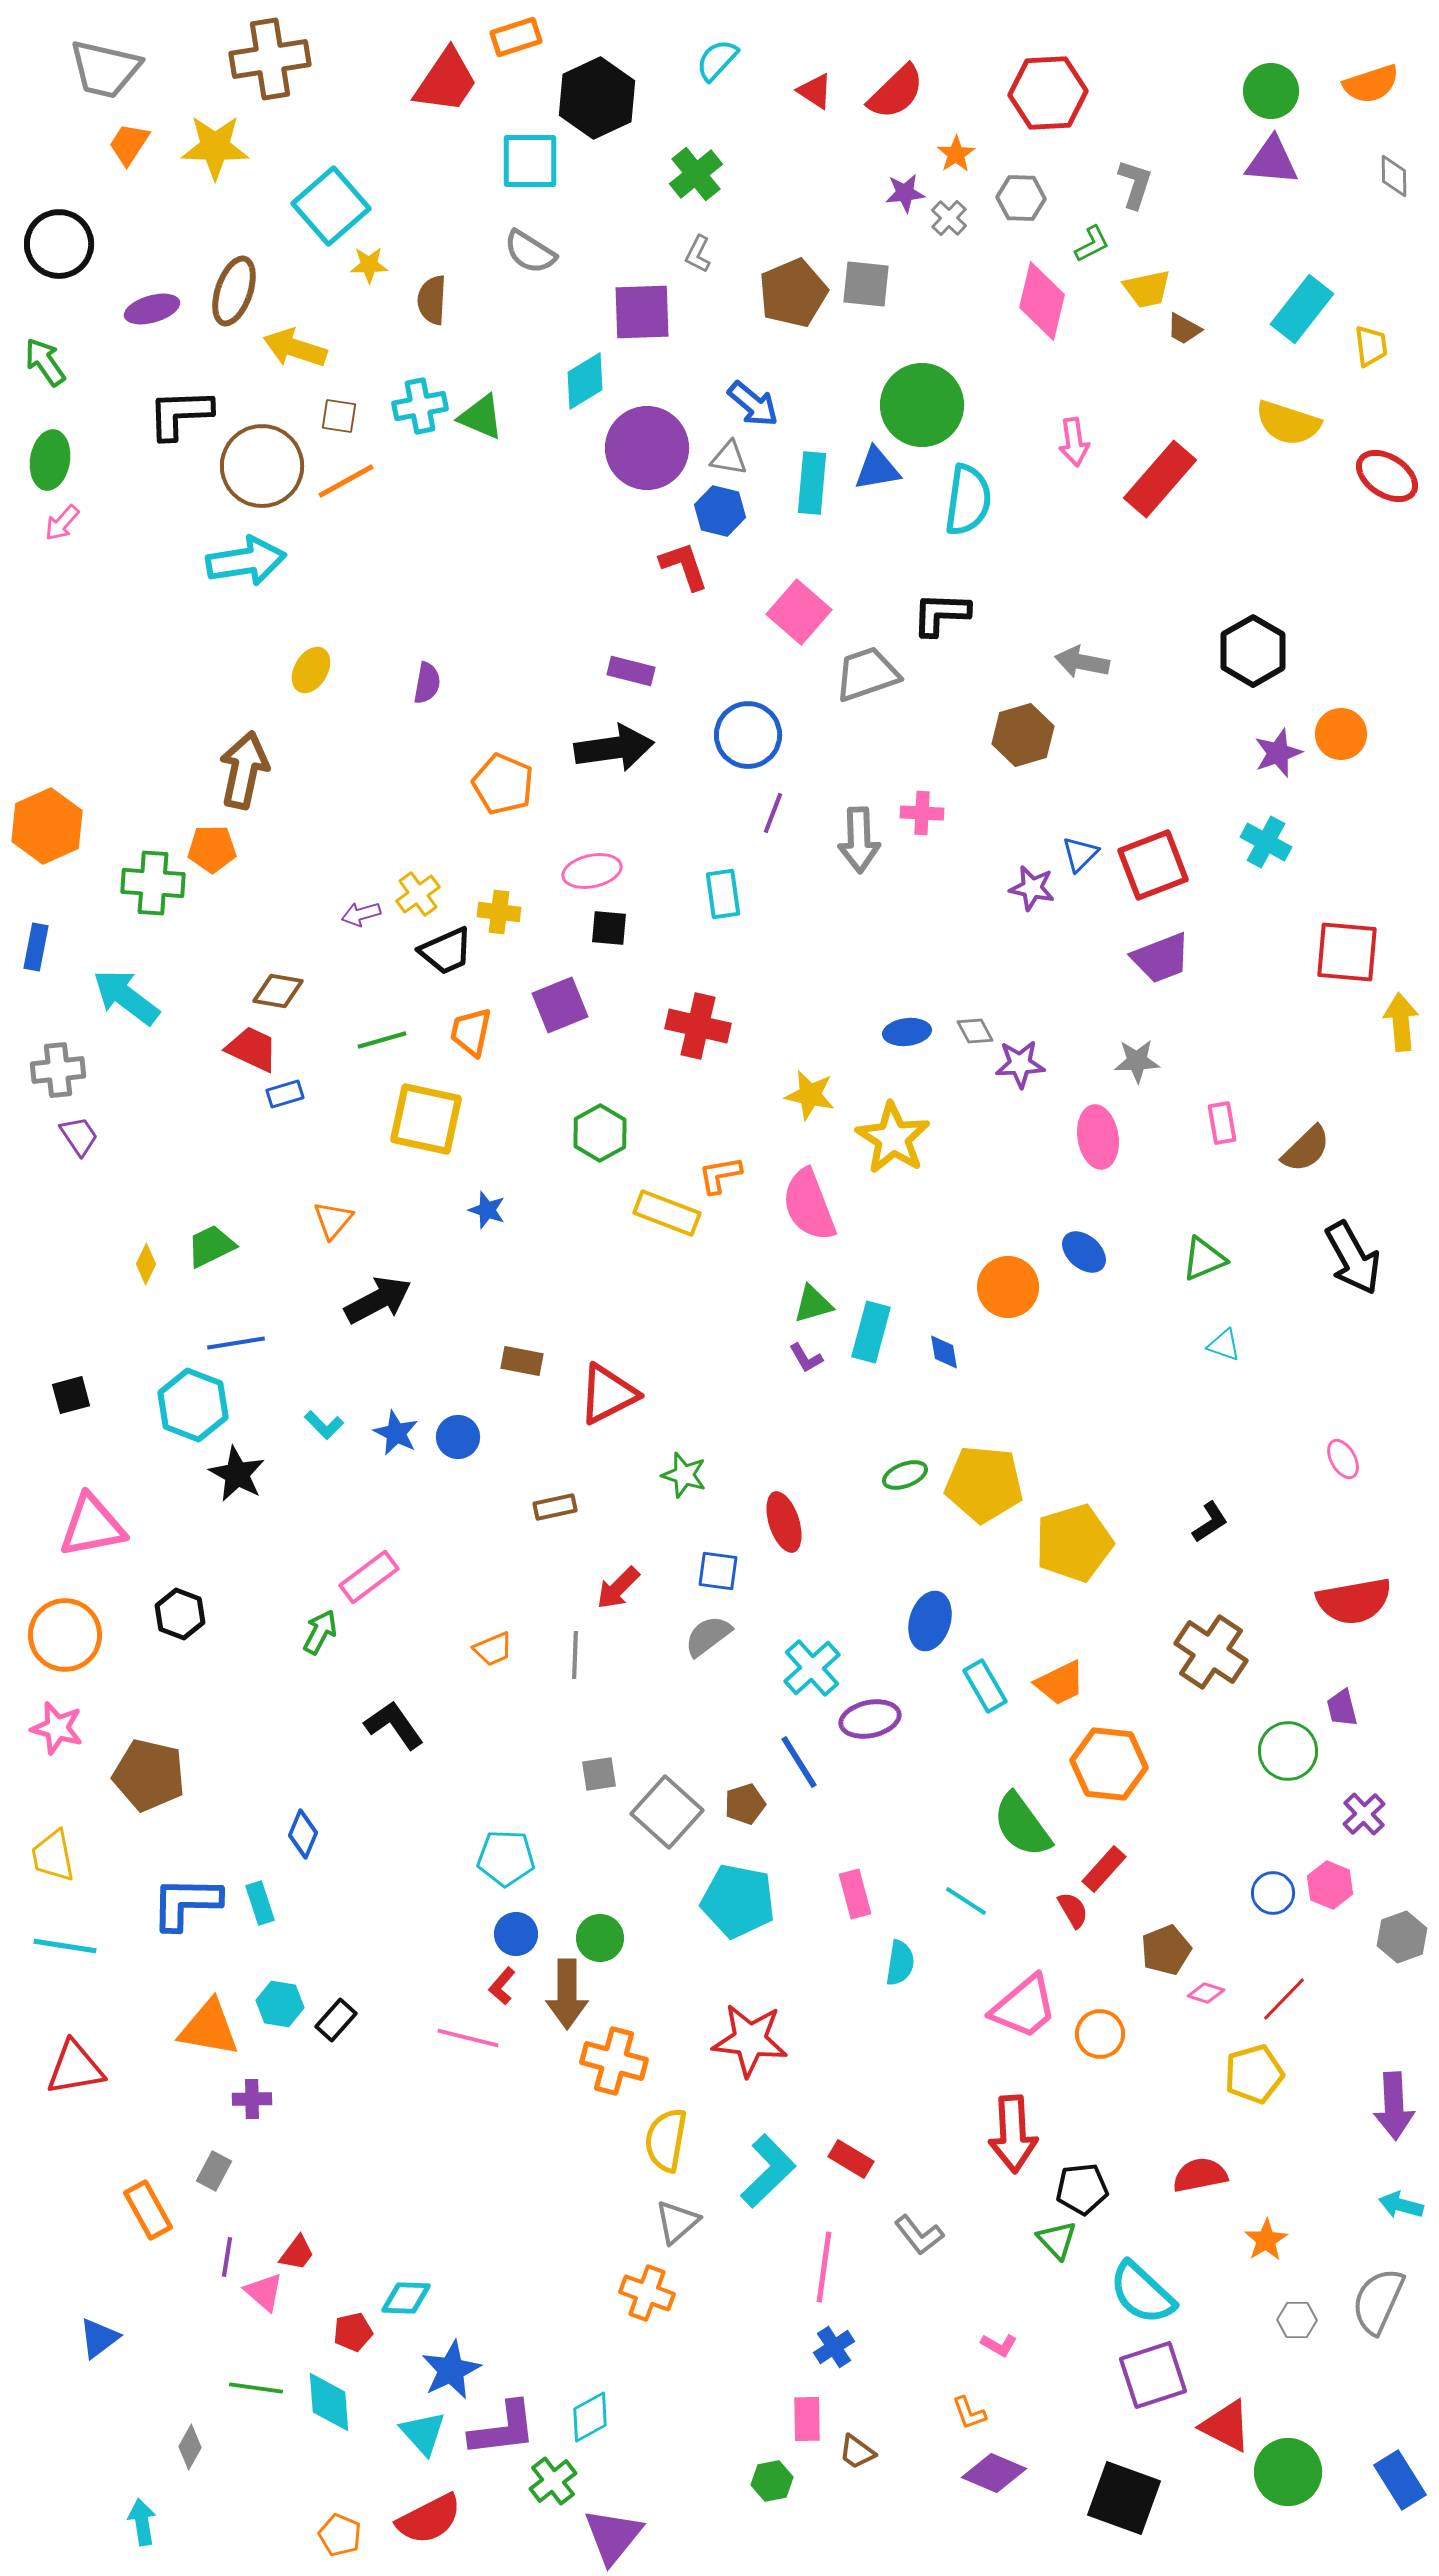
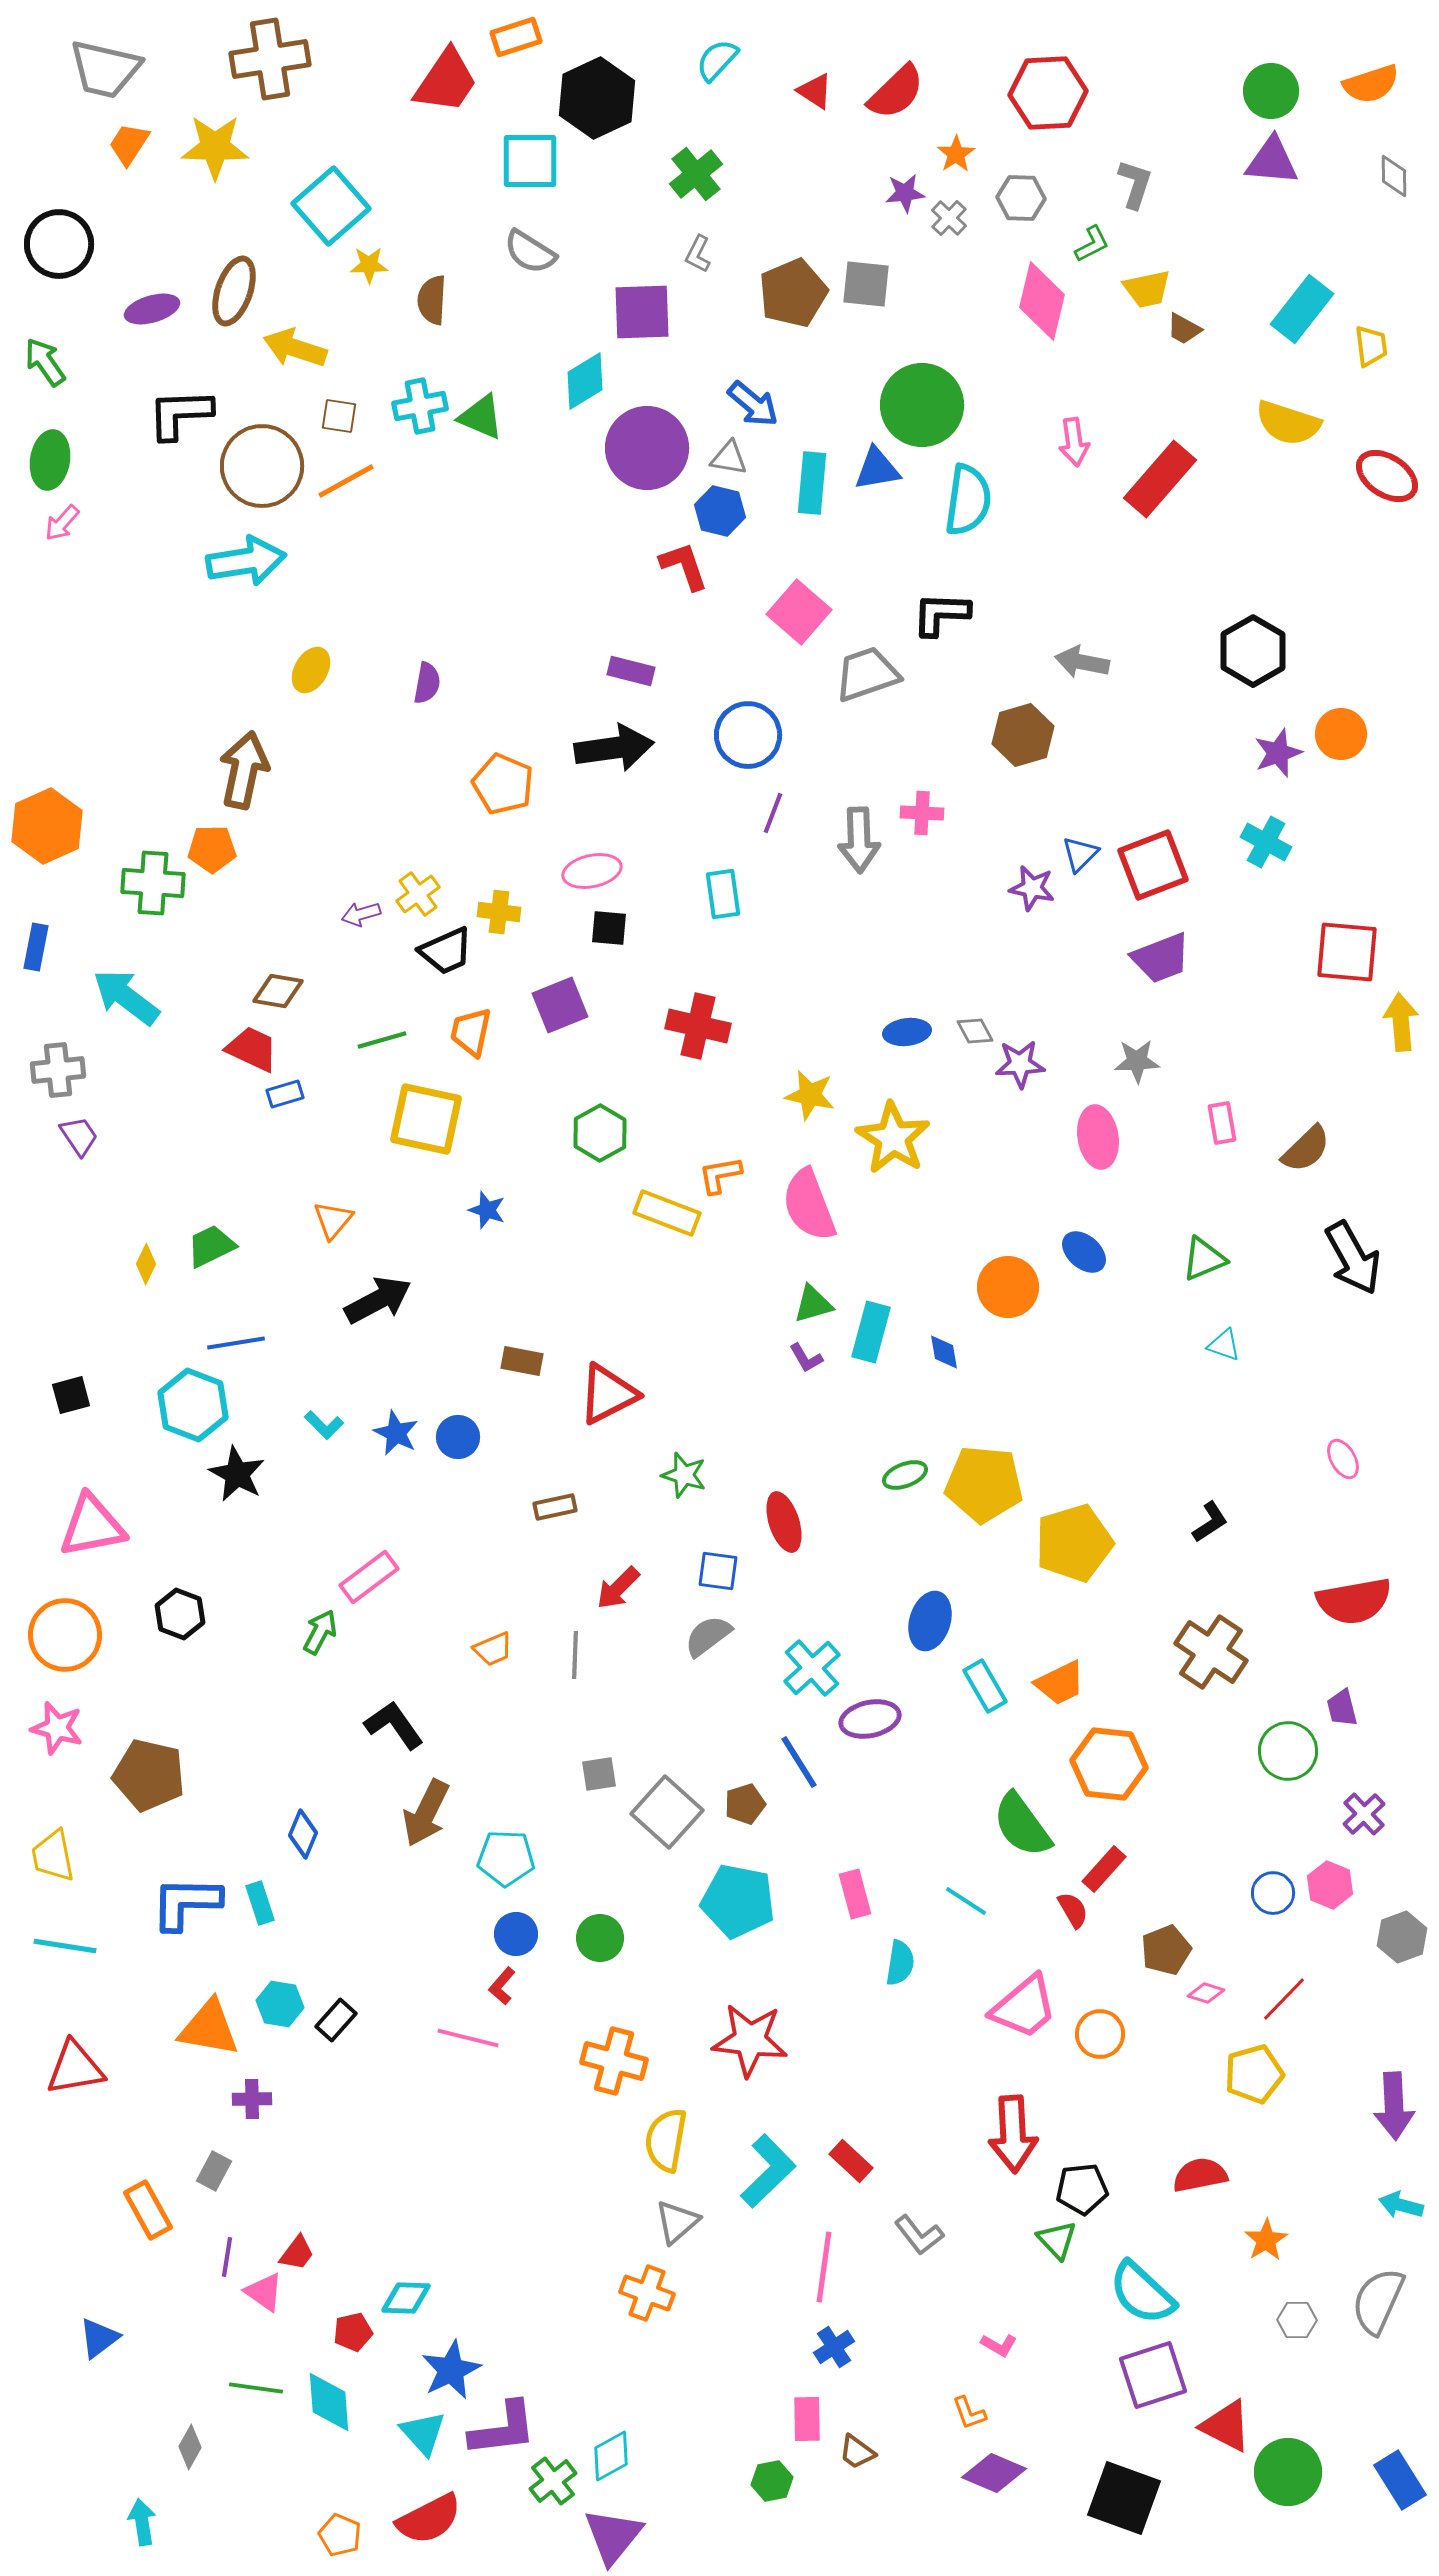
brown arrow at (567, 1994): moved 141 px left, 181 px up; rotated 26 degrees clockwise
red rectangle at (851, 2159): moved 2 px down; rotated 12 degrees clockwise
pink triangle at (264, 2292): rotated 6 degrees counterclockwise
cyan diamond at (590, 2417): moved 21 px right, 39 px down
